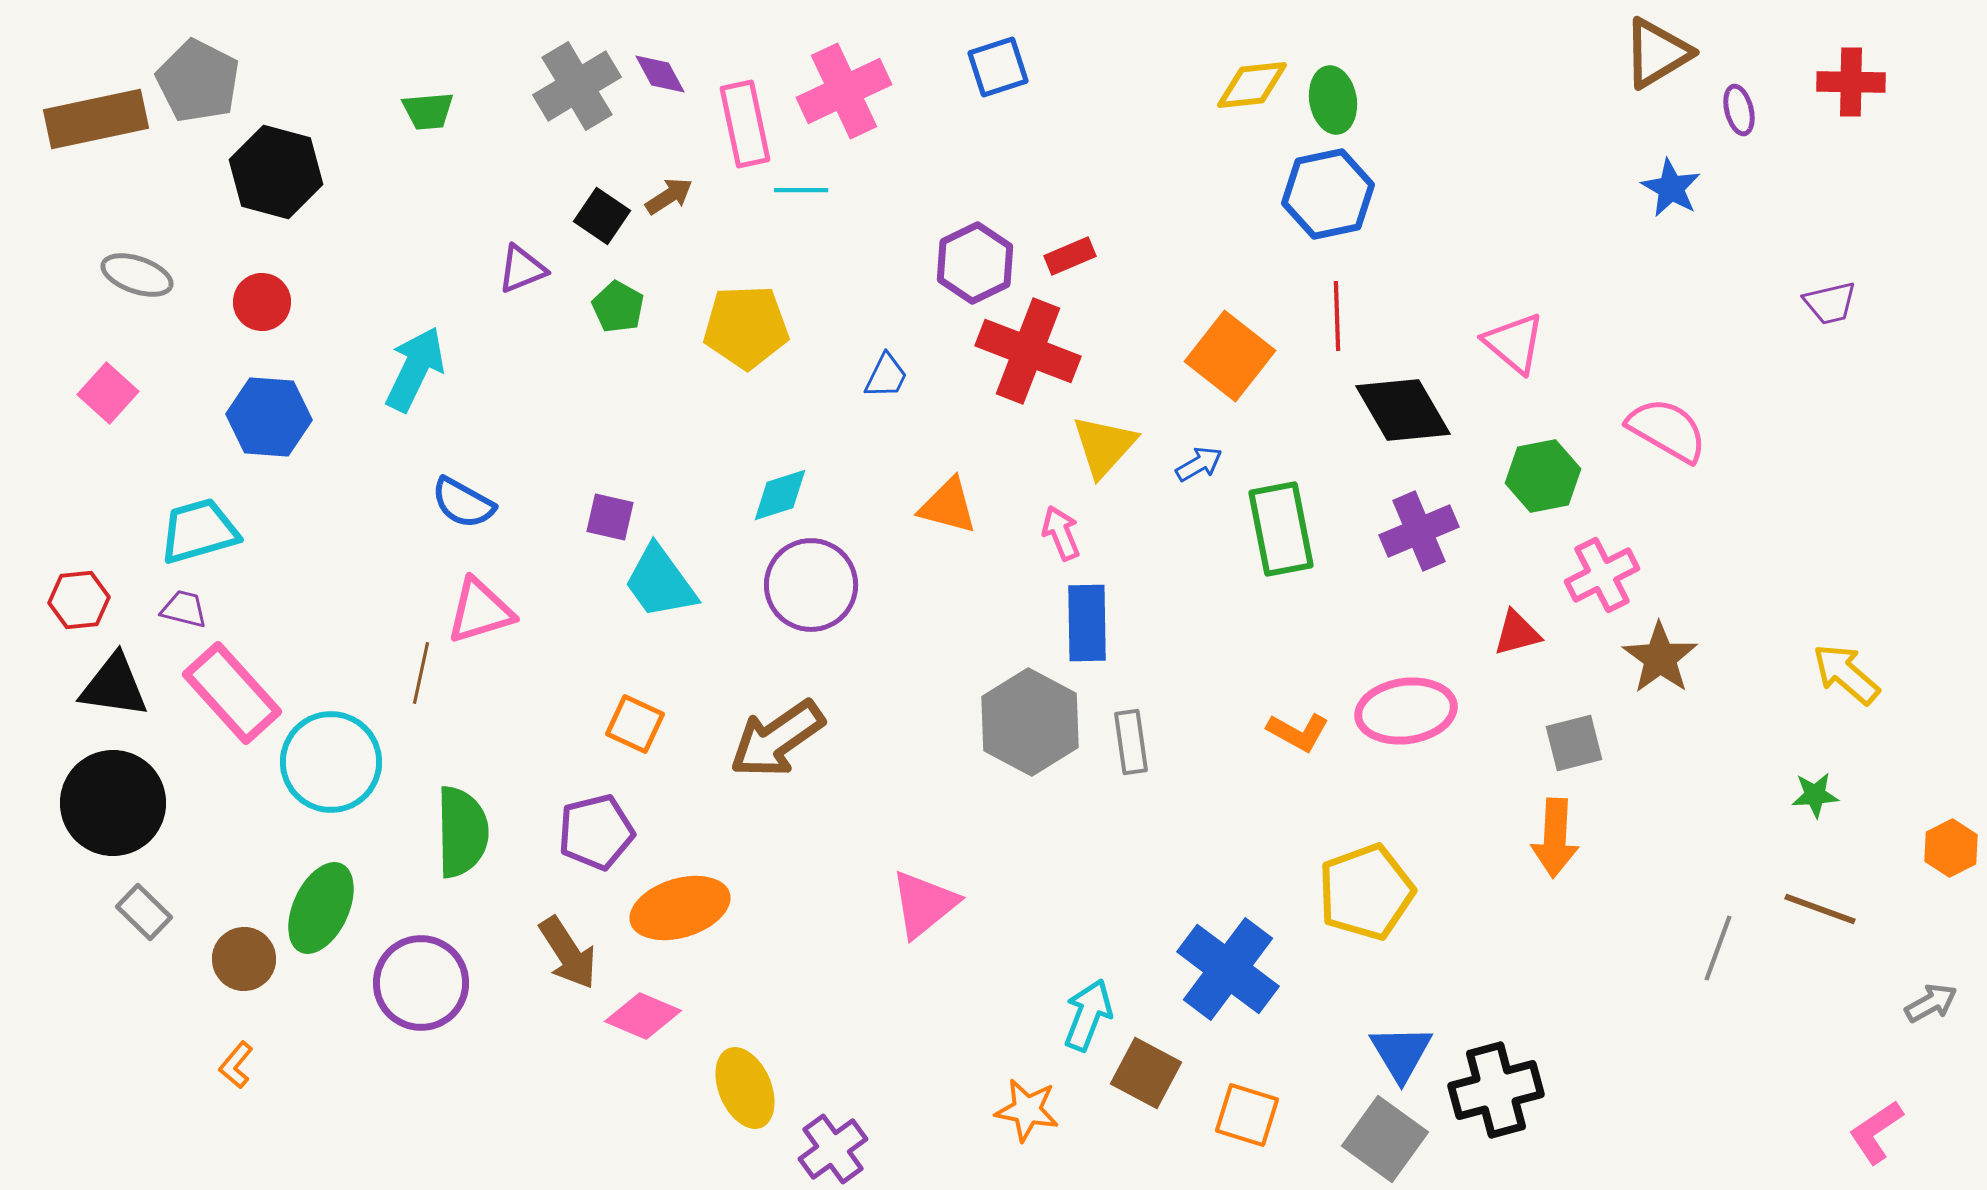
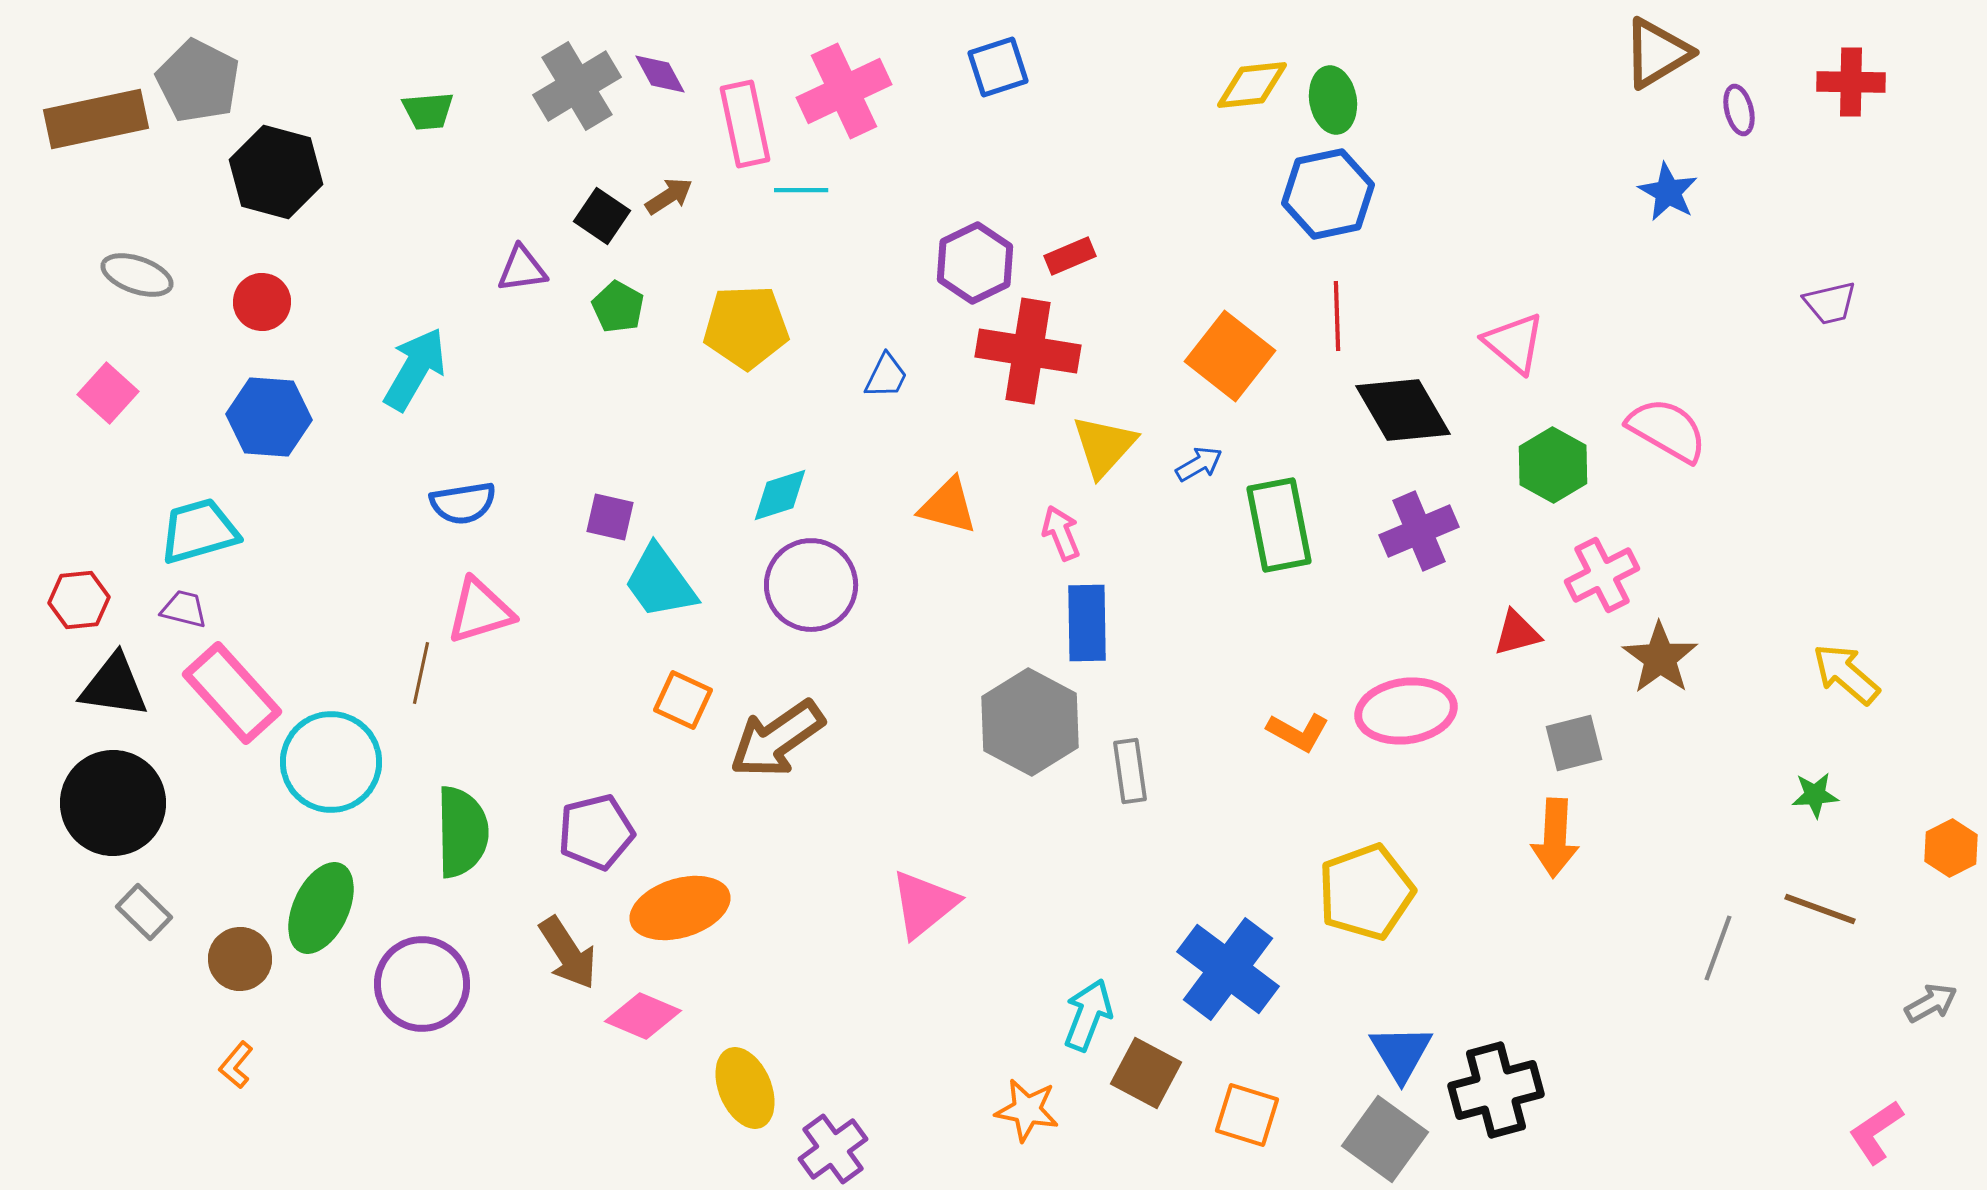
blue star at (1671, 188): moved 3 px left, 4 px down
purple triangle at (522, 269): rotated 14 degrees clockwise
red cross at (1028, 351): rotated 12 degrees counterclockwise
cyan arrow at (415, 369): rotated 4 degrees clockwise
green hexagon at (1543, 476): moved 10 px right, 11 px up; rotated 20 degrees counterclockwise
blue semicircle at (463, 503): rotated 38 degrees counterclockwise
green rectangle at (1281, 529): moved 2 px left, 4 px up
orange square at (635, 724): moved 48 px right, 24 px up
gray rectangle at (1131, 742): moved 1 px left, 29 px down
brown circle at (244, 959): moved 4 px left
purple circle at (421, 983): moved 1 px right, 1 px down
